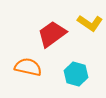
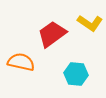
orange semicircle: moved 7 px left, 5 px up
cyan hexagon: rotated 10 degrees counterclockwise
